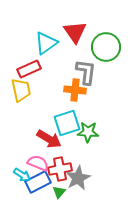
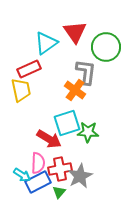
orange cross: rotated 30 degrees clockwise
pink semicircle: rotated 70 degrees clockwise
gray star: moved 2 px right, 2 px up
